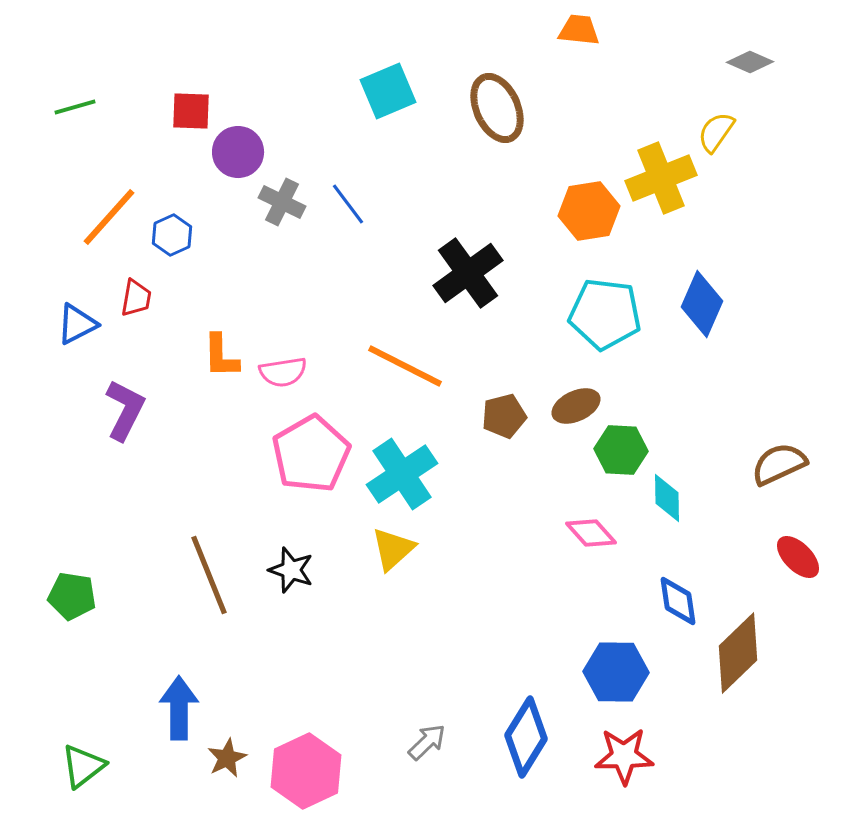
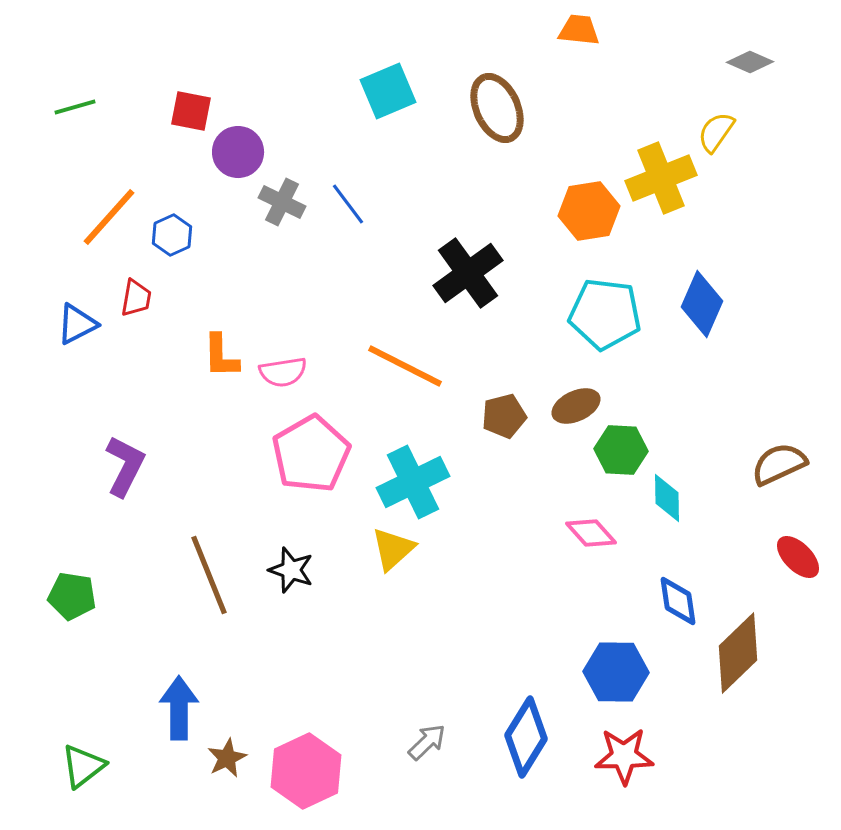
red square at (191, 111): rotated 9 degrees clockwise
purple L-shape at (125, 410): moved 56 px down
cyan cross at (402, 474): moved 11 px right, 8 px down; rotated 8 degrees clockwise
